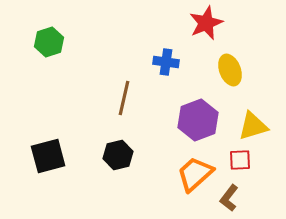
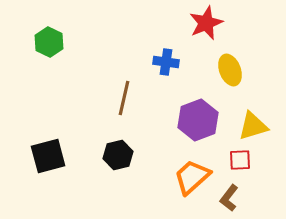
green hexagon: rotated 16 degrees counterclockwise
orange trapezoid: moved 3 px left, 3 px down
